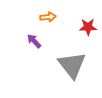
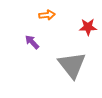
orange arrow: moved 1 px left, 2 px up
purple arrow: moved 2 px left, 1 px down
